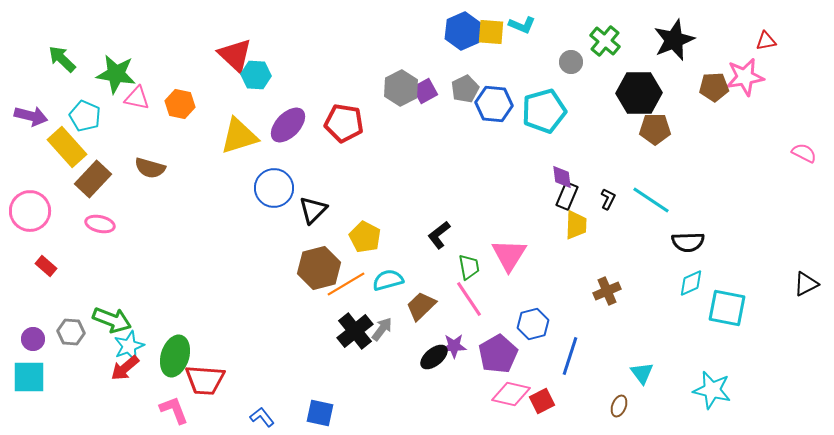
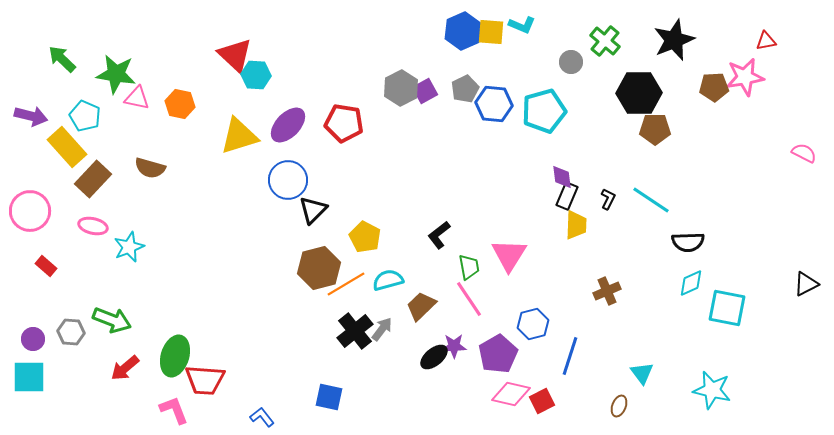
blue circle at (274, 188): moved 14 px right, 8 px up
pink ellipse at (100, 224): moved 7 px left, 2 px down
cyan star at (129, 346): moved 99 px up
blue square at (320, 413): moved 9 px right, 16 px up
